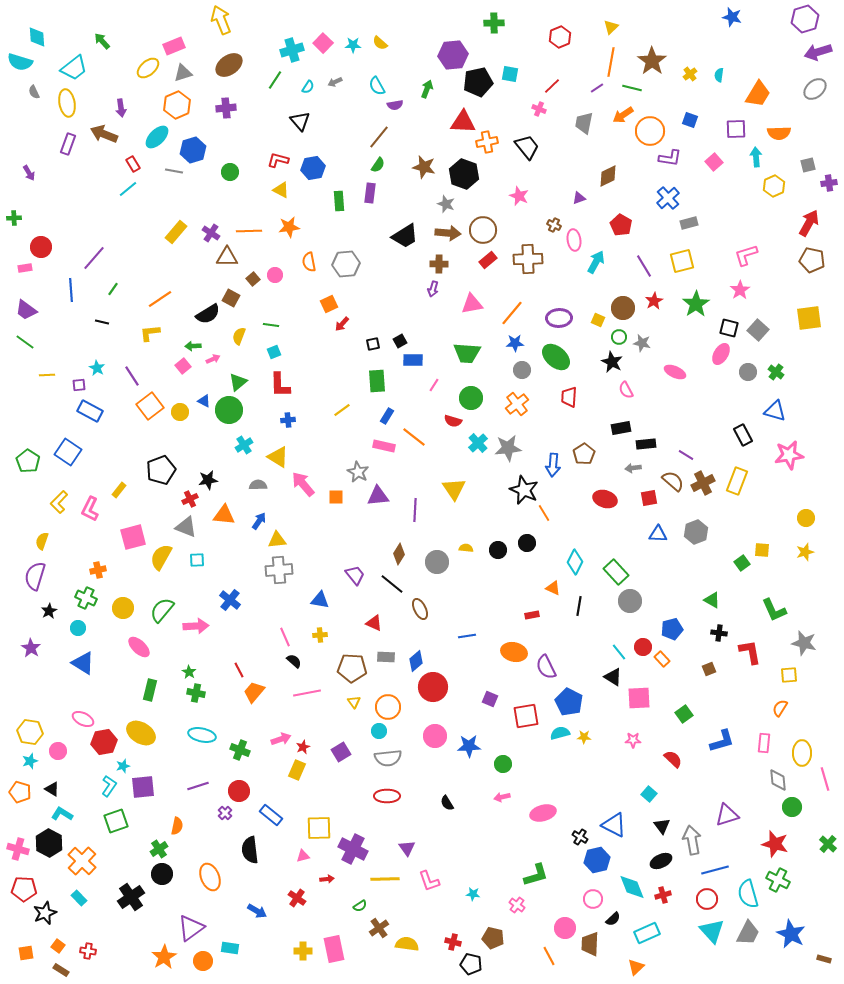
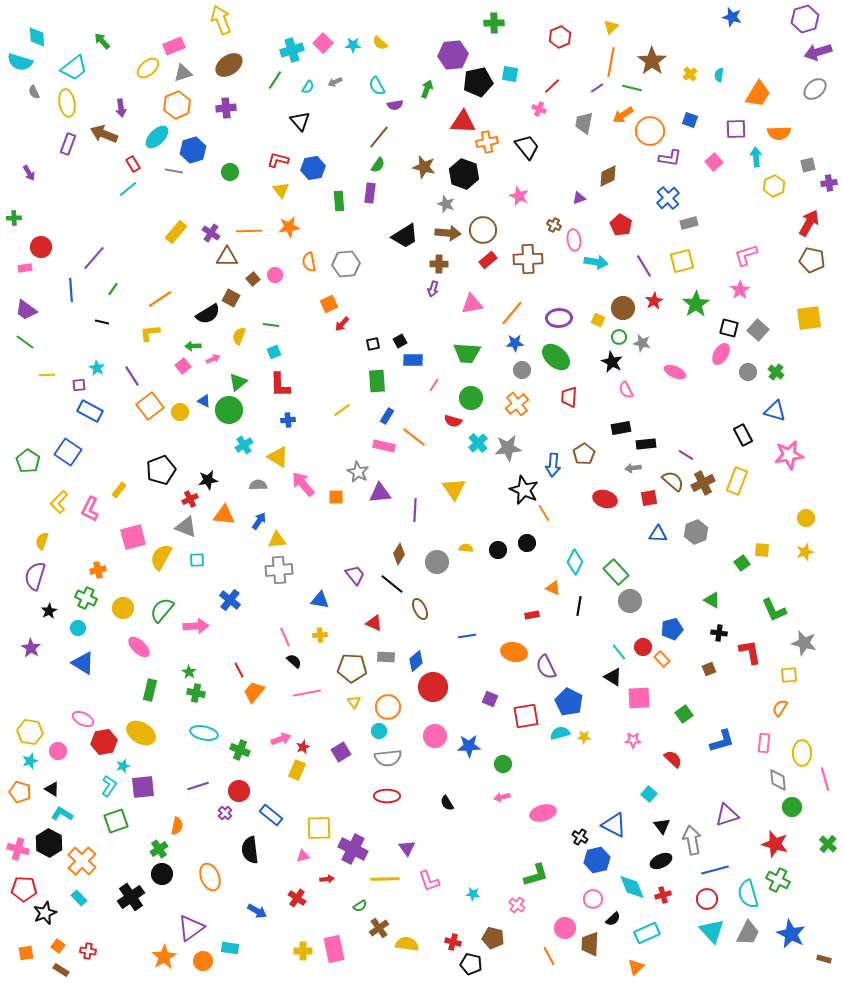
yellow triangle at (281, 190): rotated 24 degrees clockwise
cyan arrow at (596, 262): rotated 70 degrees clockwise
purple triangle at (378, 496): moved 2 px right, 3 px up
cyan ellipse at (202, 735): moved 2 px right, 2 px up
